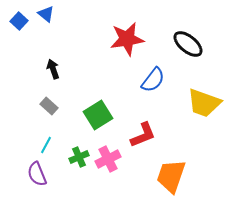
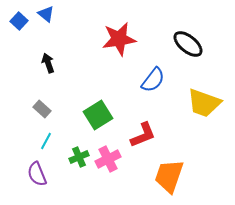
red star: moved 8 px left
black arrow: moved 5 px left, 6 px up
gray rectangle: moved 7 px left, 3 px down
cyan line: moved 4 px up
orange trapezoid: moved 2 px left
